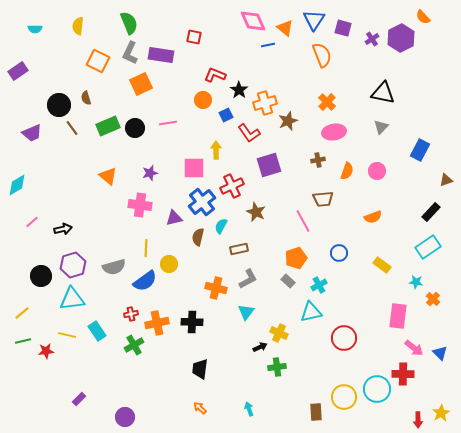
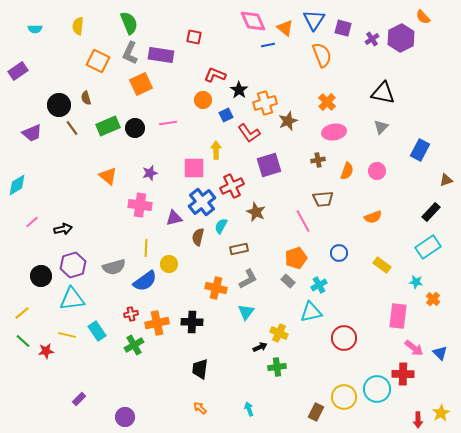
green line at (23, 341): rotated 56 degrees clockwise
brown rectangle at (316, 412): rotated 30 degrees clockwise
